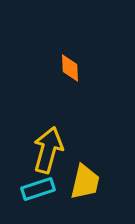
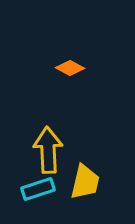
orange diamond: rotated 60 degrees counterclockwise
yellow arrow: rotated 18 degrees counterclockwise
